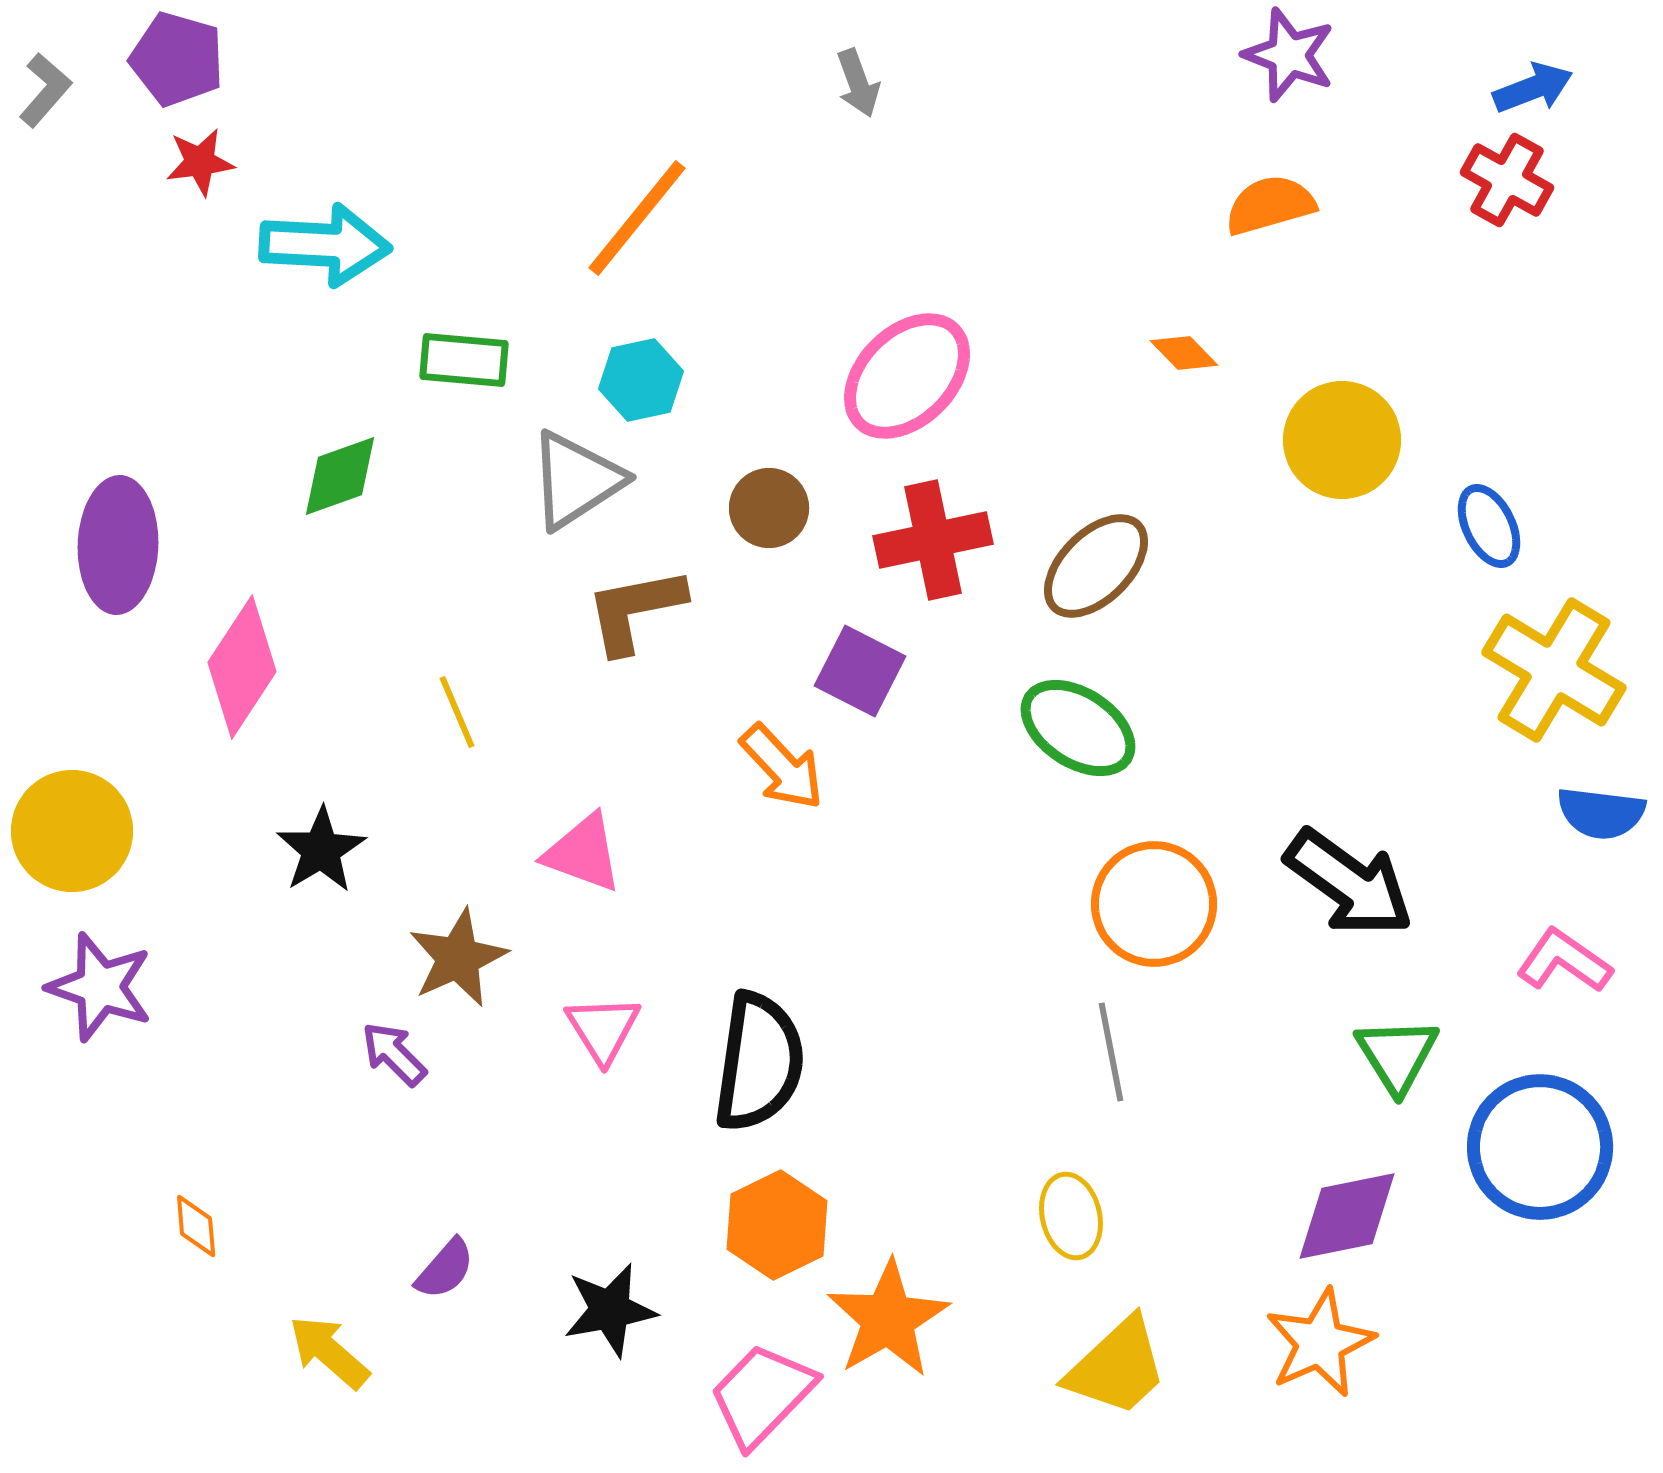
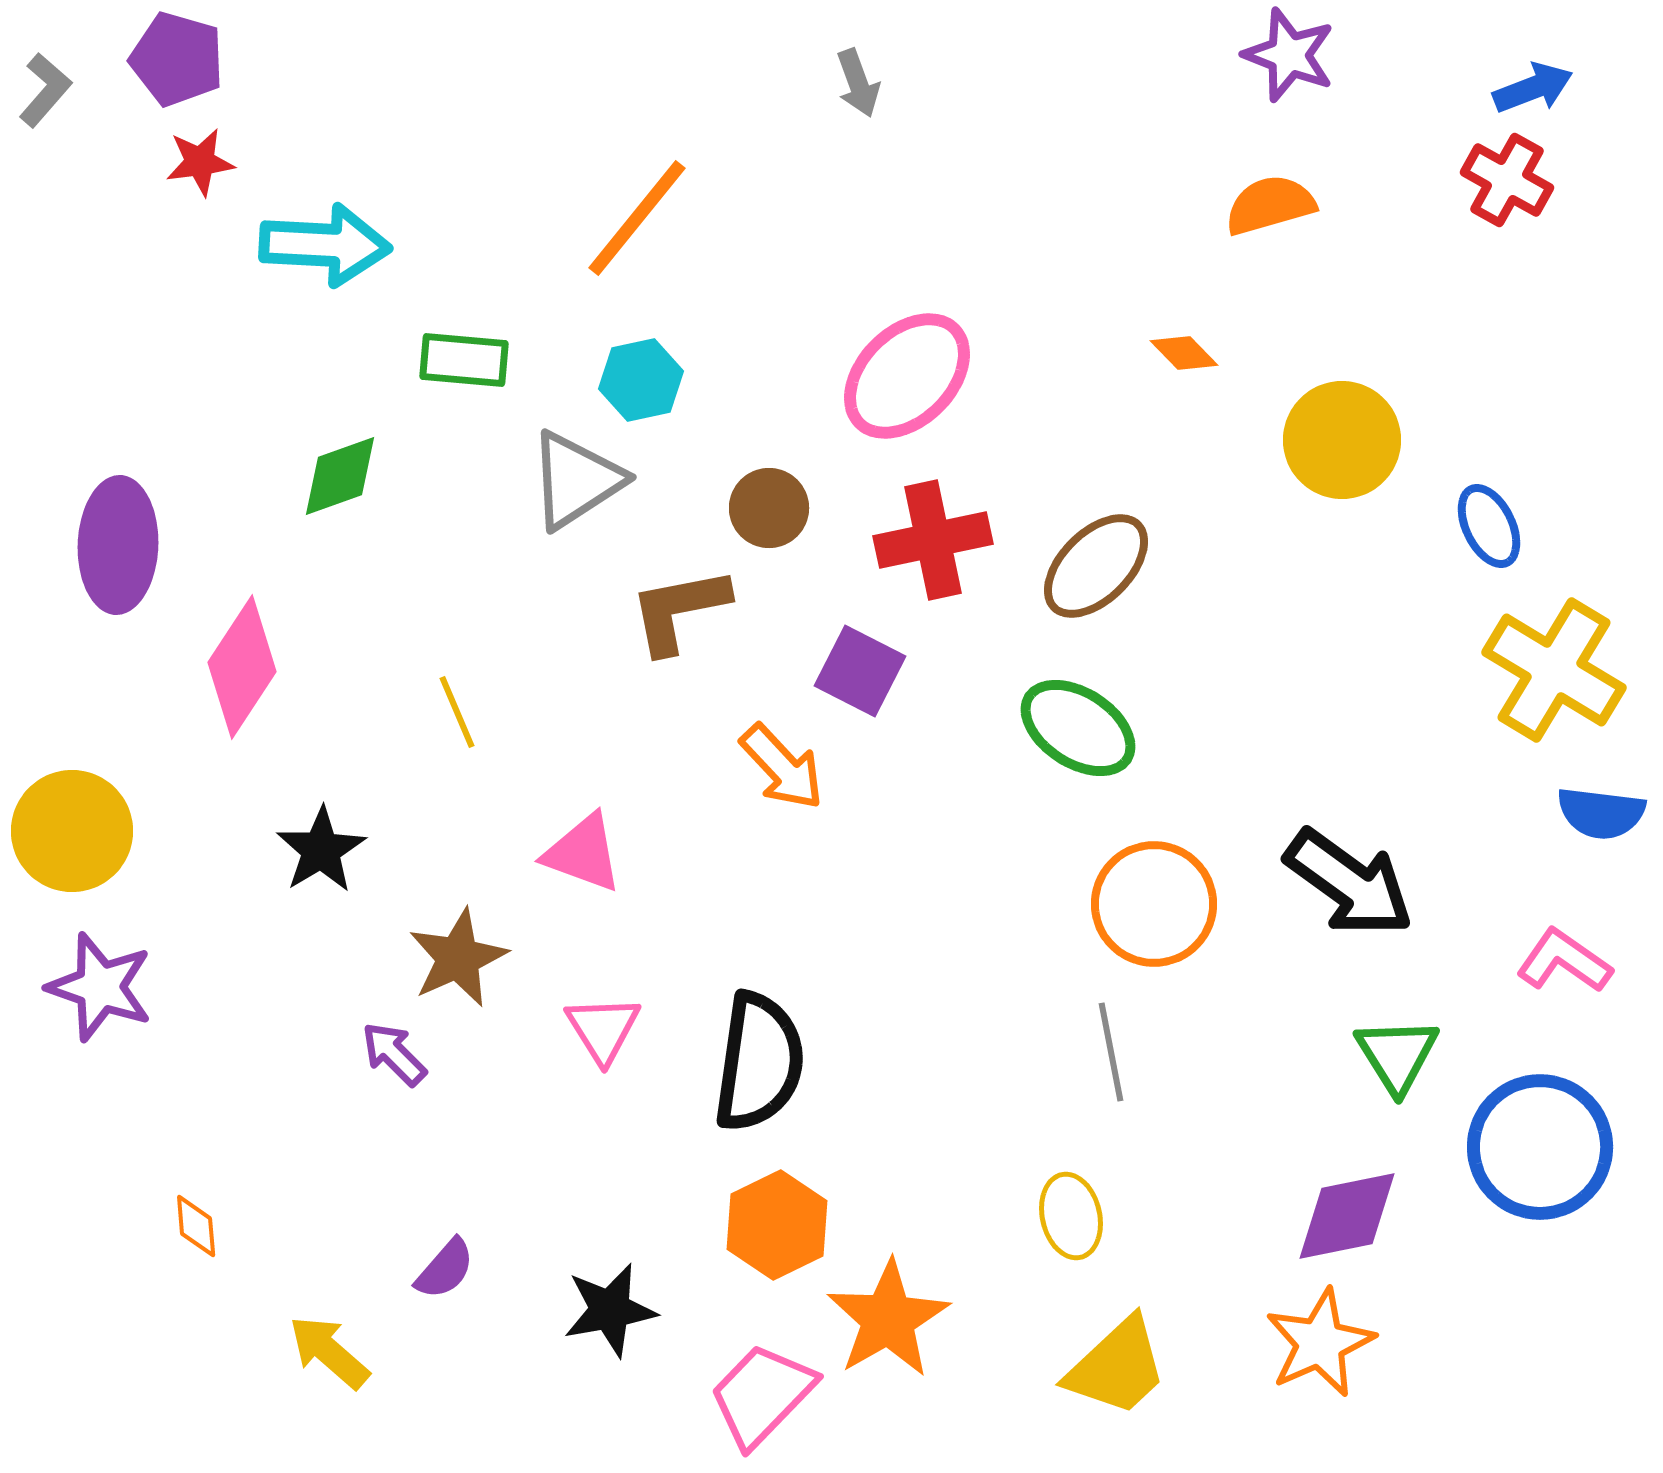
brown L-shape at (635, 610): moved 44 px right
